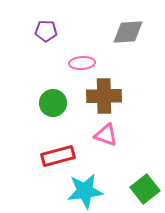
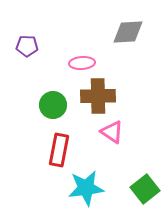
purple pentagon: moved 19 px left, 15 px down
brown cross: moved 6 px left
green circle: moved 2 px down
pink triangle: moved 6 px right, 3 px up; rotated 15 degrees clockwise
red rectangle: moved 1 px right, 6 px up; rotated 64 degrees counterclockwise
cyan star: moved 1 px right, 3 px up
